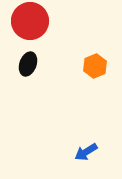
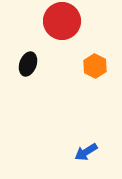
red circle: moved 32 px right
orange hexagon: rotated 10 degrees counterclockwise
